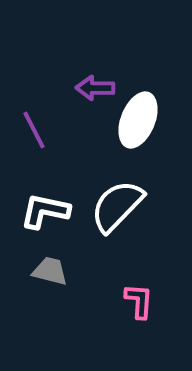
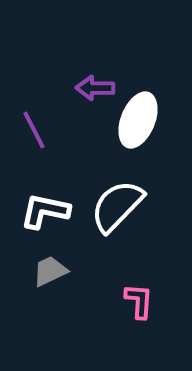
gray trapezoid: rotated 39 degrees counterclockwise
